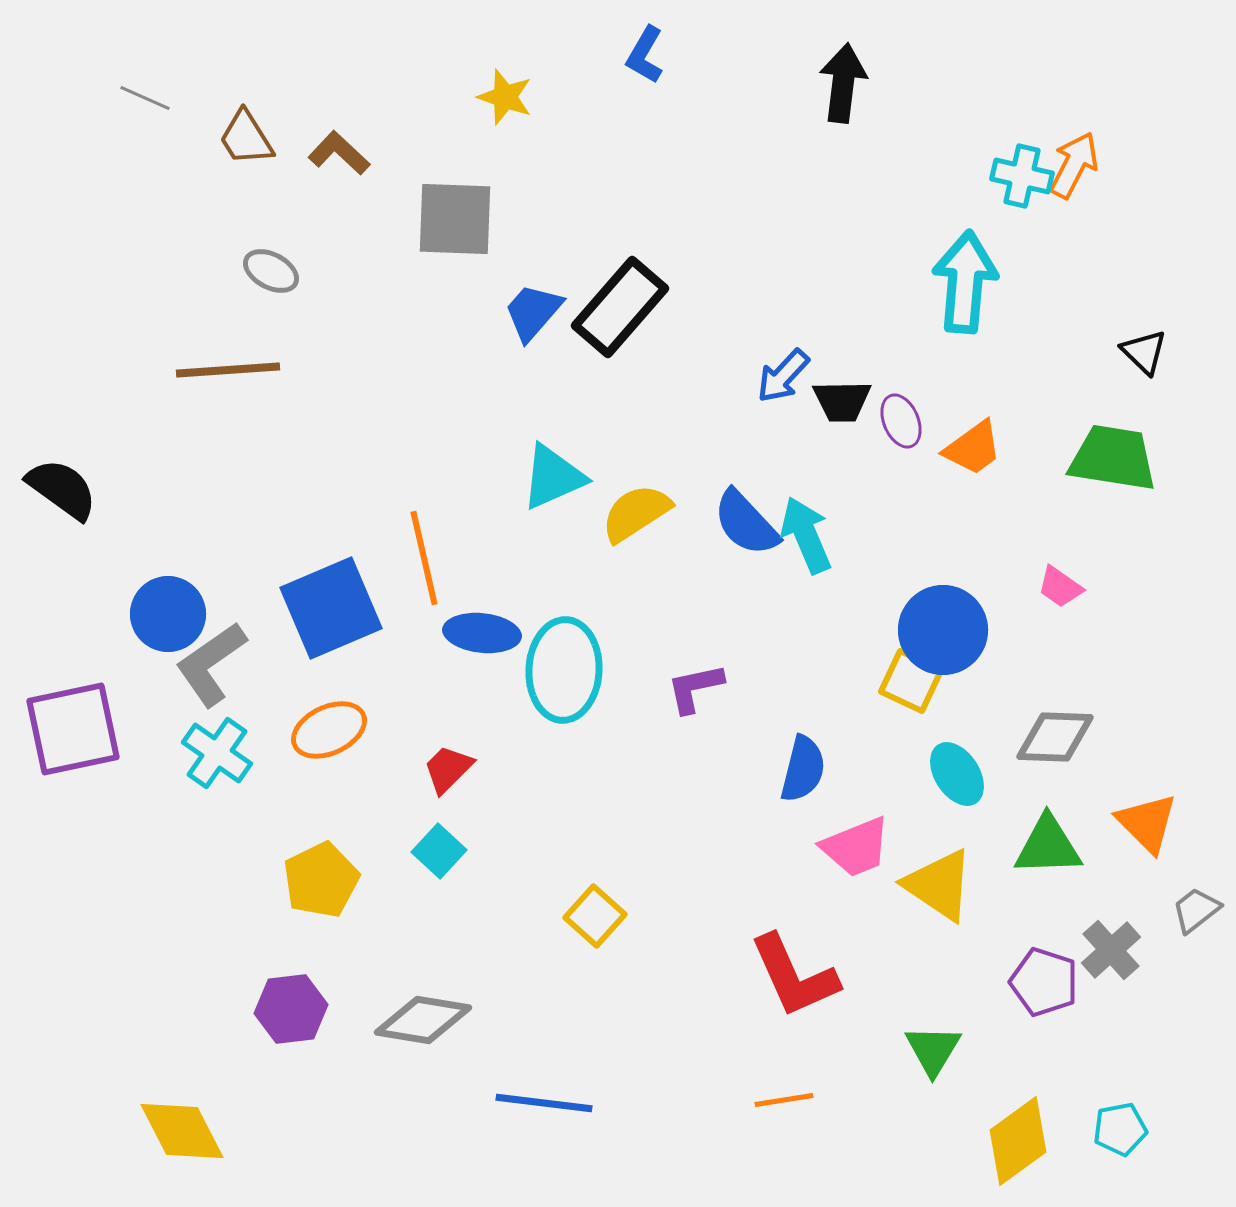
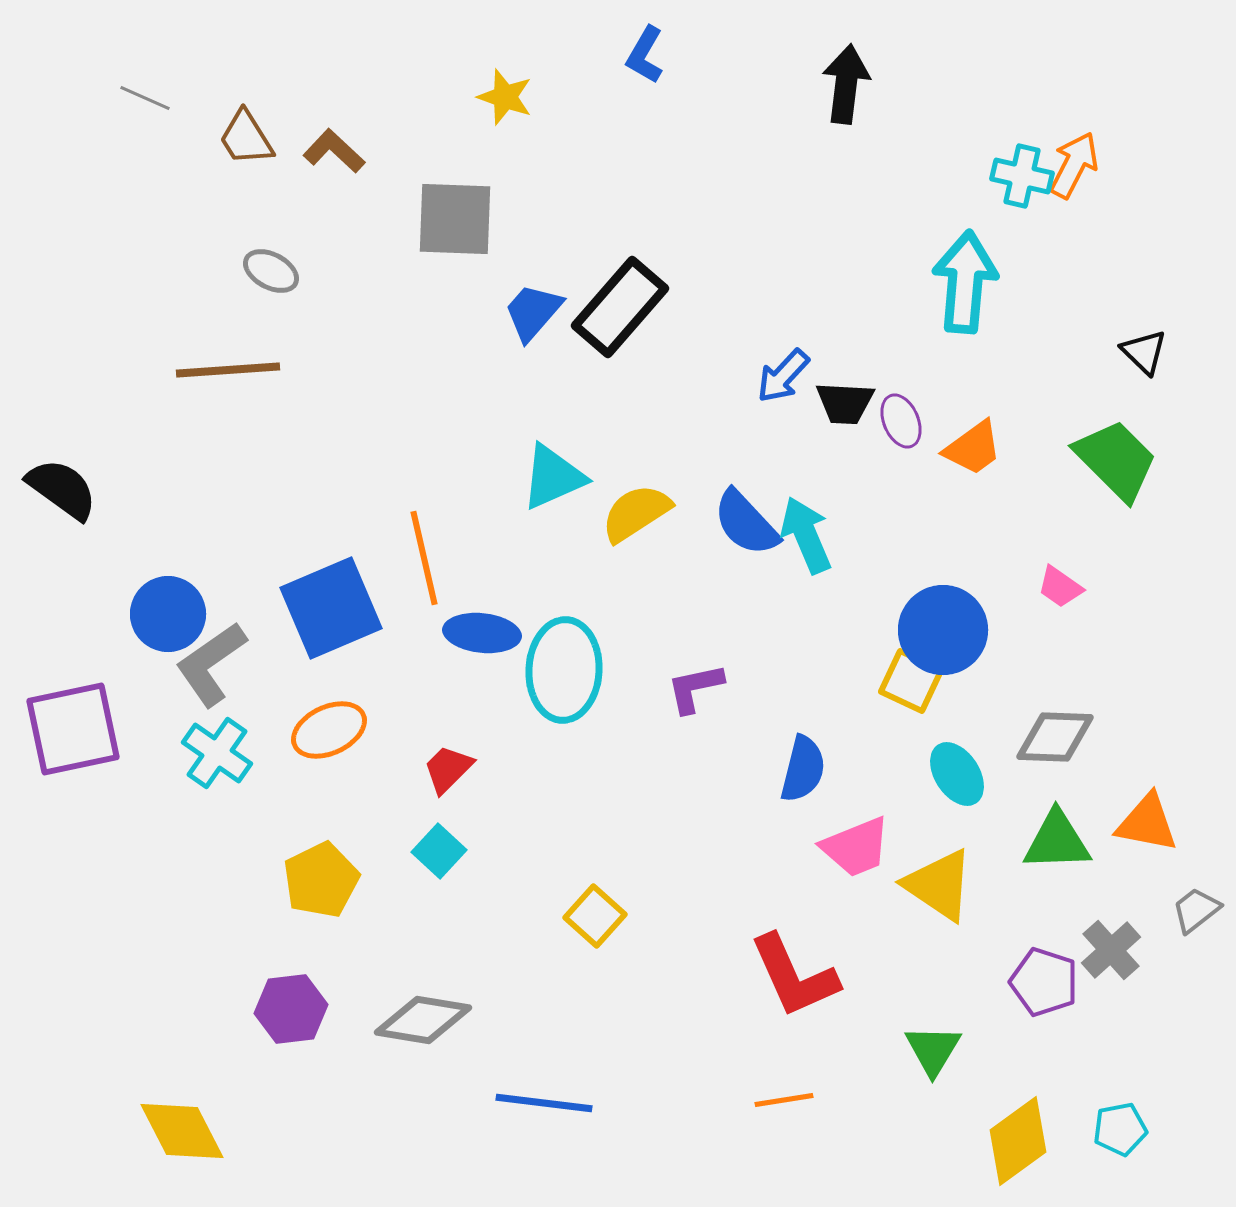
black arrow at (843, 83): moved 3 px right, 1 px down
brown L-shape at (339, 153): moved 5 px left, 2 px up
black trapezoid at (842, 401): moved 3 px right, 2 px down; rotated 4 degrees clockwise
green trapezoid at (1113, 458): moved 3 px right, 2 px down; rotated 36 degrees clockwise
orange triangle at (1147, 823): rotated 34 degrees counterclockwise
green triangle at (1048, 846): moved 9 px right, 5 px up
